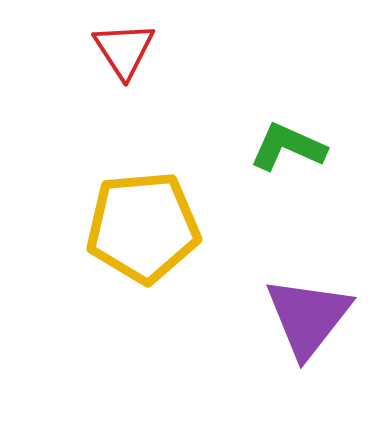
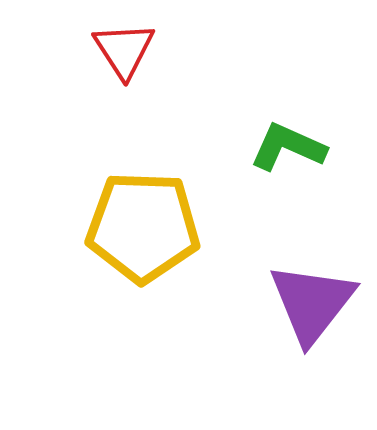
yellow pentagon: rotated 7 degrees clockwise
purple triangle: moved 4 px right, 14 px up
